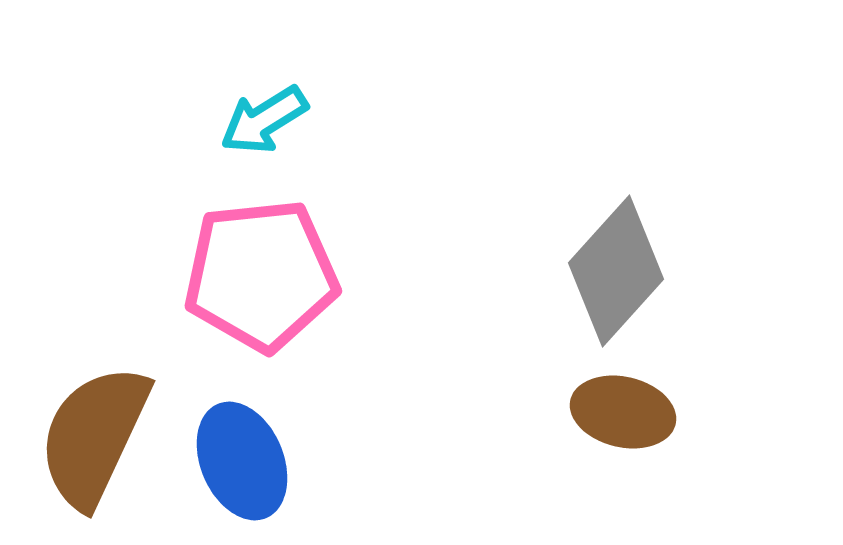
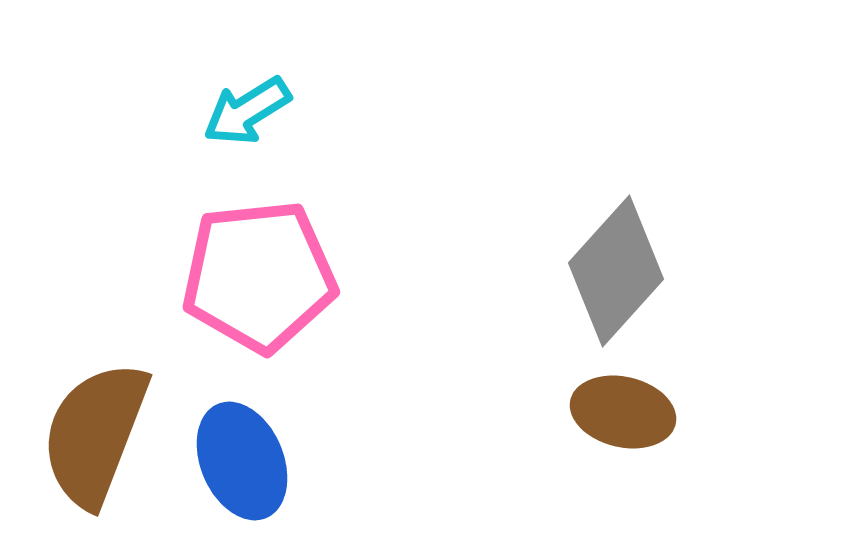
cyan arrow: moved 17 px left, 9 px up
pink pentagon: moved 2 px left, 1 px down
brown semicircle: moved 1 px right, 2 px up; rotated 4 degrees counterclockwise
